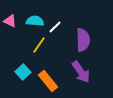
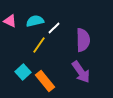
cyan semicircle: rotated 18 degrees counterclockwise
white line: moved 1 px left, 1 px down
orange rectangle: moved 3 px left
